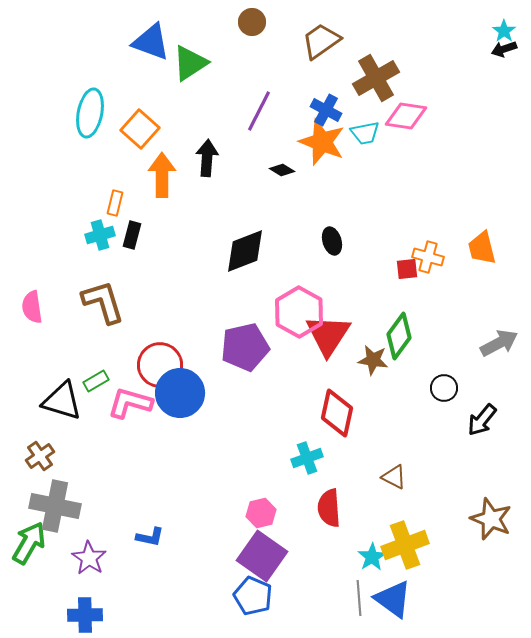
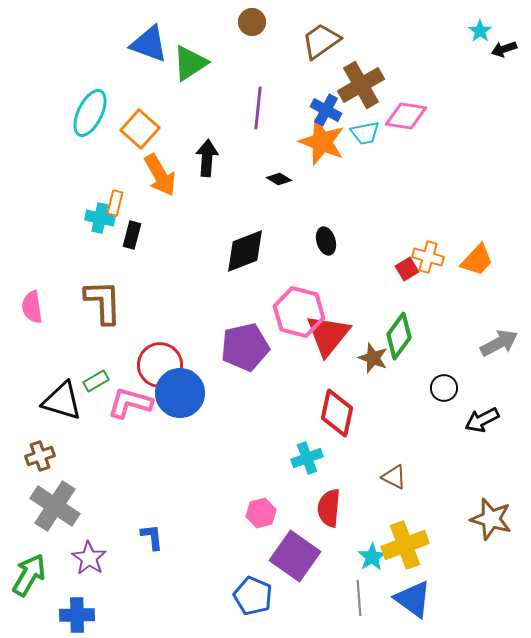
cyan star at (504, 31): moved 24 px left
blue triangle at (151, 42): moved 2 px left, 2 px down
brown cross at (376, 78): moved 15 px left, 7 px down
purple line at (259, 111): moved 1 px left, 3 px up; rotated 21 degrees counterclockwise
cyan ellipse at (90, 113): rotated 15 degrees clockwise
black diamond at (282, 170): moved 3 px left, 9 px down
orange arrow at (162, 175): moved 2 px left; rotated 150 degrees clockwise
cyan cross at (100, 235): moved 17 px up; rotated 28 degrees clockwise
black ellipse at (332, 241): moved 6 px left
orange trapezoid at (482, 248): moved 5 px left, 12 px down; rotated 123 degrees counterclockwise
red square at (407, 269): rotated 25 degrees counterclockwise
brown L-shape at (103, 302): rotated 15 degrees clockwise
pink hexagon at (299, 312): rotated 15 degrees counterclockwise
red triangle at (328, 335): rotated 6 degrees clockwise
brown star at (373, 360): moved 2 px up; rotated 12 degrees clockwise
black arrow at (482, 420): rotated 24 degrees clockwise
brown cross at (40, 456): rotated 16 degrees clockwise
gray cross at (55, 506): rotated 21 degrees clockwise
red semicircle at (329, 508): rotated 9 degrees clockwise
brown star at (491, 519): rotated 6 degrees counterclockwise
blue L-shape at (150, 537): moved 2 px right; rotated 108 degrees counterclockwise
green arrow at (29, 543): moved 32 px down
purple square at (262, 556): moved 33 px right
blue triangle at (393, 599): moved 20 px right
blue cross at (85, 615): moved 8 px left
